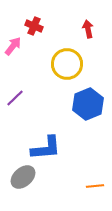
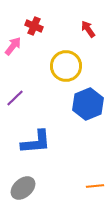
red arrow: rotated 24 degrees counterclockwise
yellow circle: moved 1 px left, 2 px down
blue L-shape: moved 10 px left, 6 px up
gray ellipse: moved 11 px down
